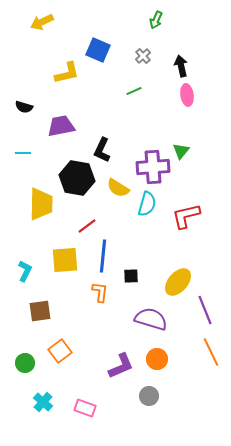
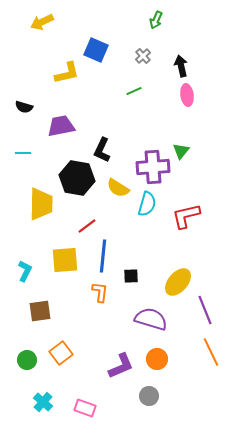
blue square: moved 2 px left
orange square: moved 1 px right, 2 px down
green circle: moved 2 px right, 3 px up
